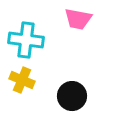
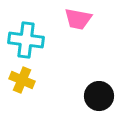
black circle: moved 27 px right
